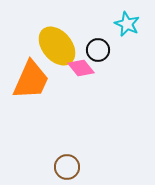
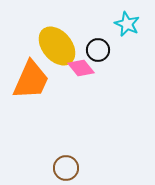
brown circle: moved 1 px left, 1 px down
